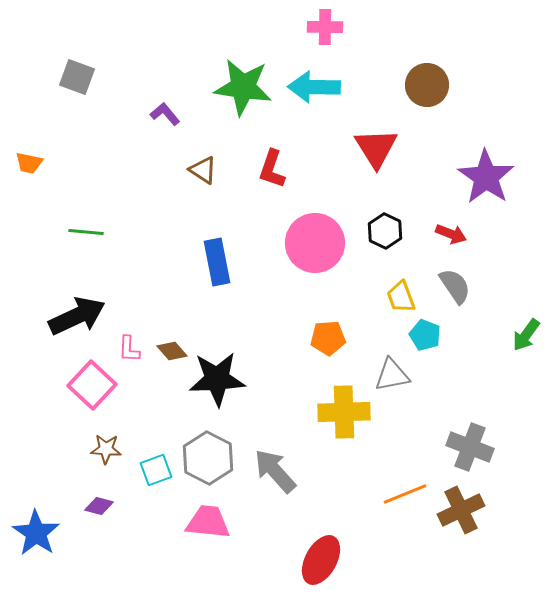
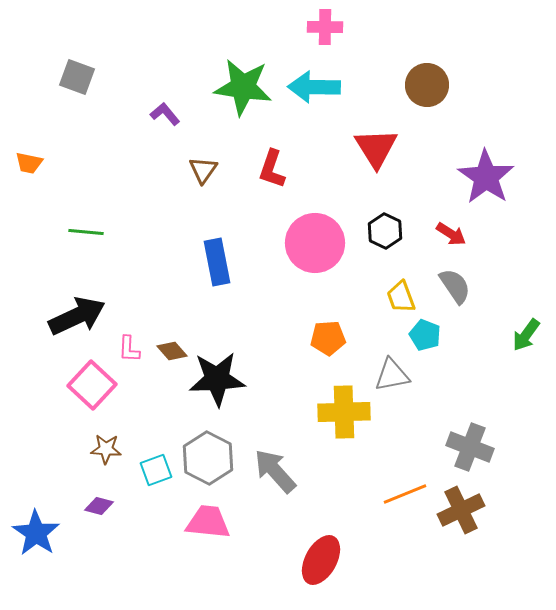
brown triangle: rotated 32 degrees clockwise
red arrow: rotated 12 degrees clockwise
